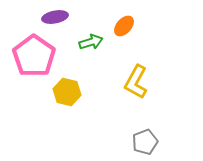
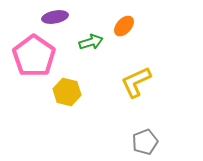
yellow L-shape: rotated 36 degrees clockwise
